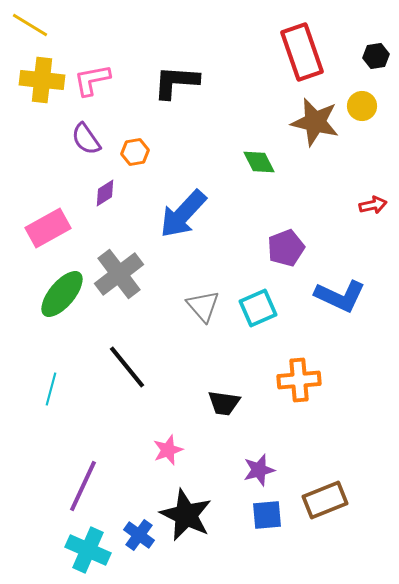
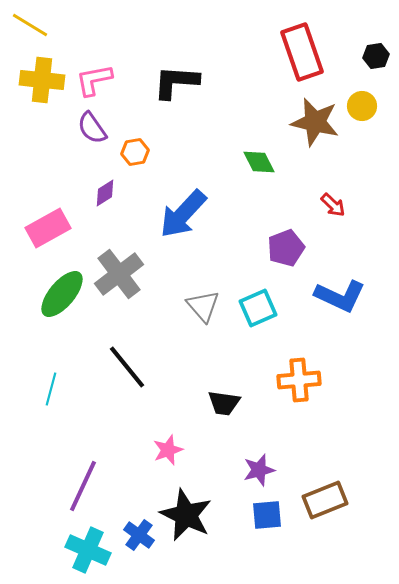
pink L-shape: moved 2 px right
purple semicircle: moved 6 px right, 11 px up
red arrow: moved 40 px left; rotated 56 degrees clockwise
